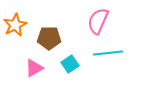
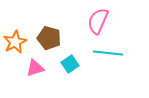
orange star: moved 17 px down
brown pentagon: rotated 15 degrees clockwise
cyan line: rotated 12 degrees clockwise
pink triangle: moved 1 px right; rotated 12 degrees clockwise
